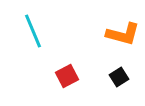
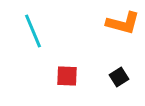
orange L-shape: moved 11 px up
red square: rotated 30 degrees clockwise
